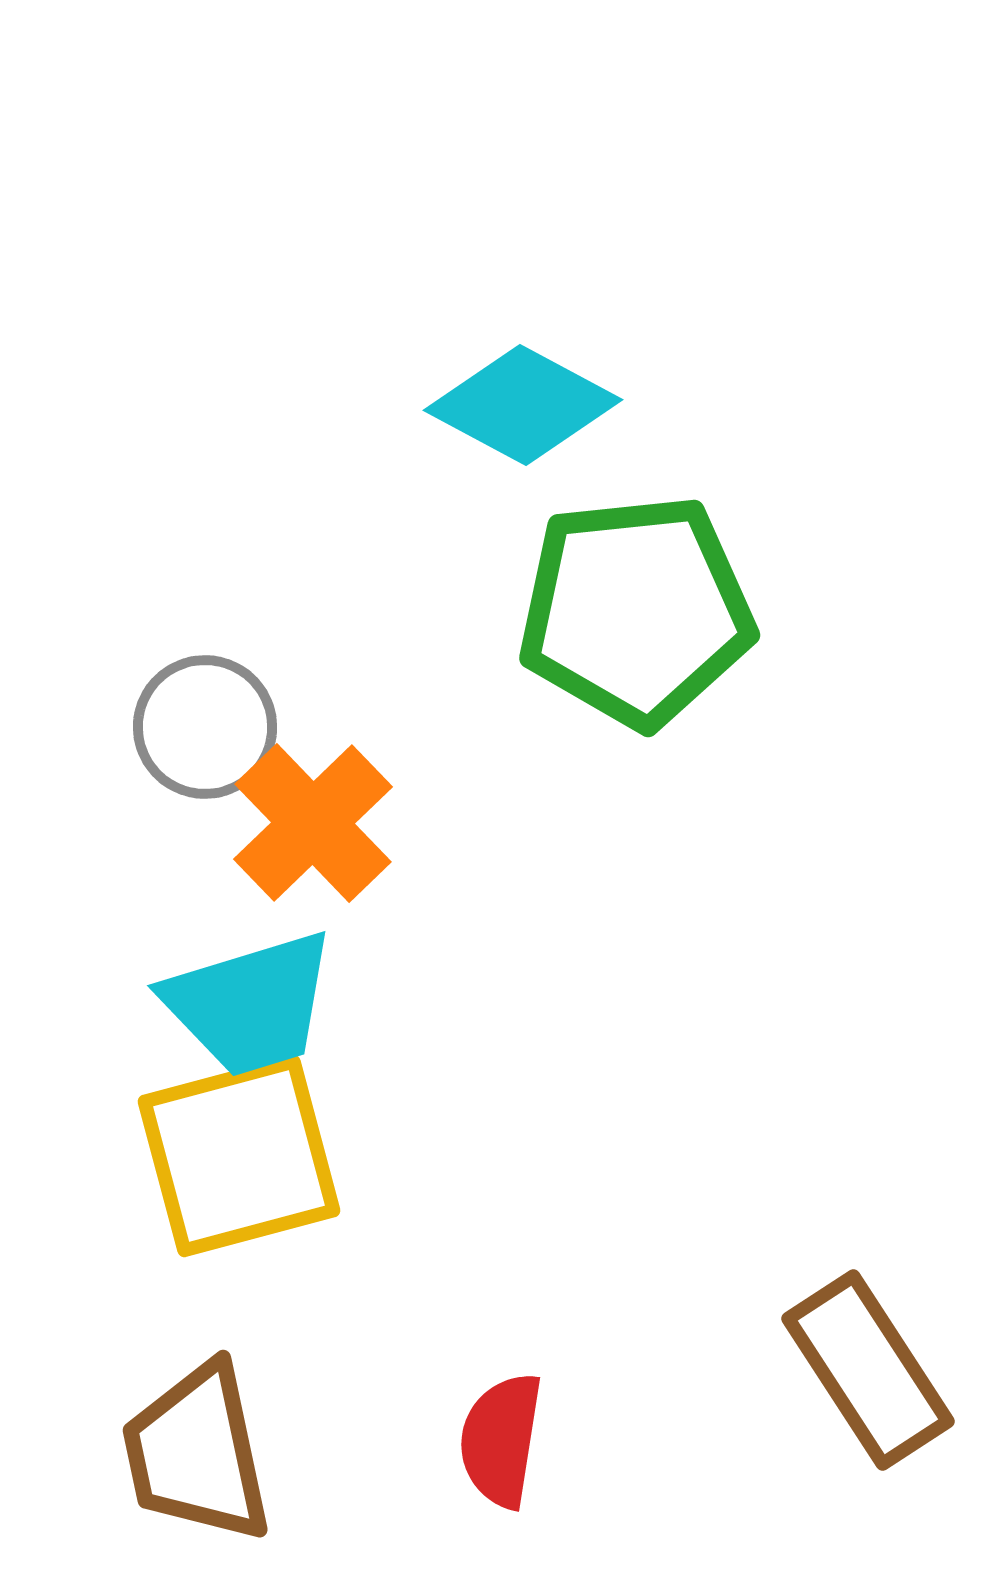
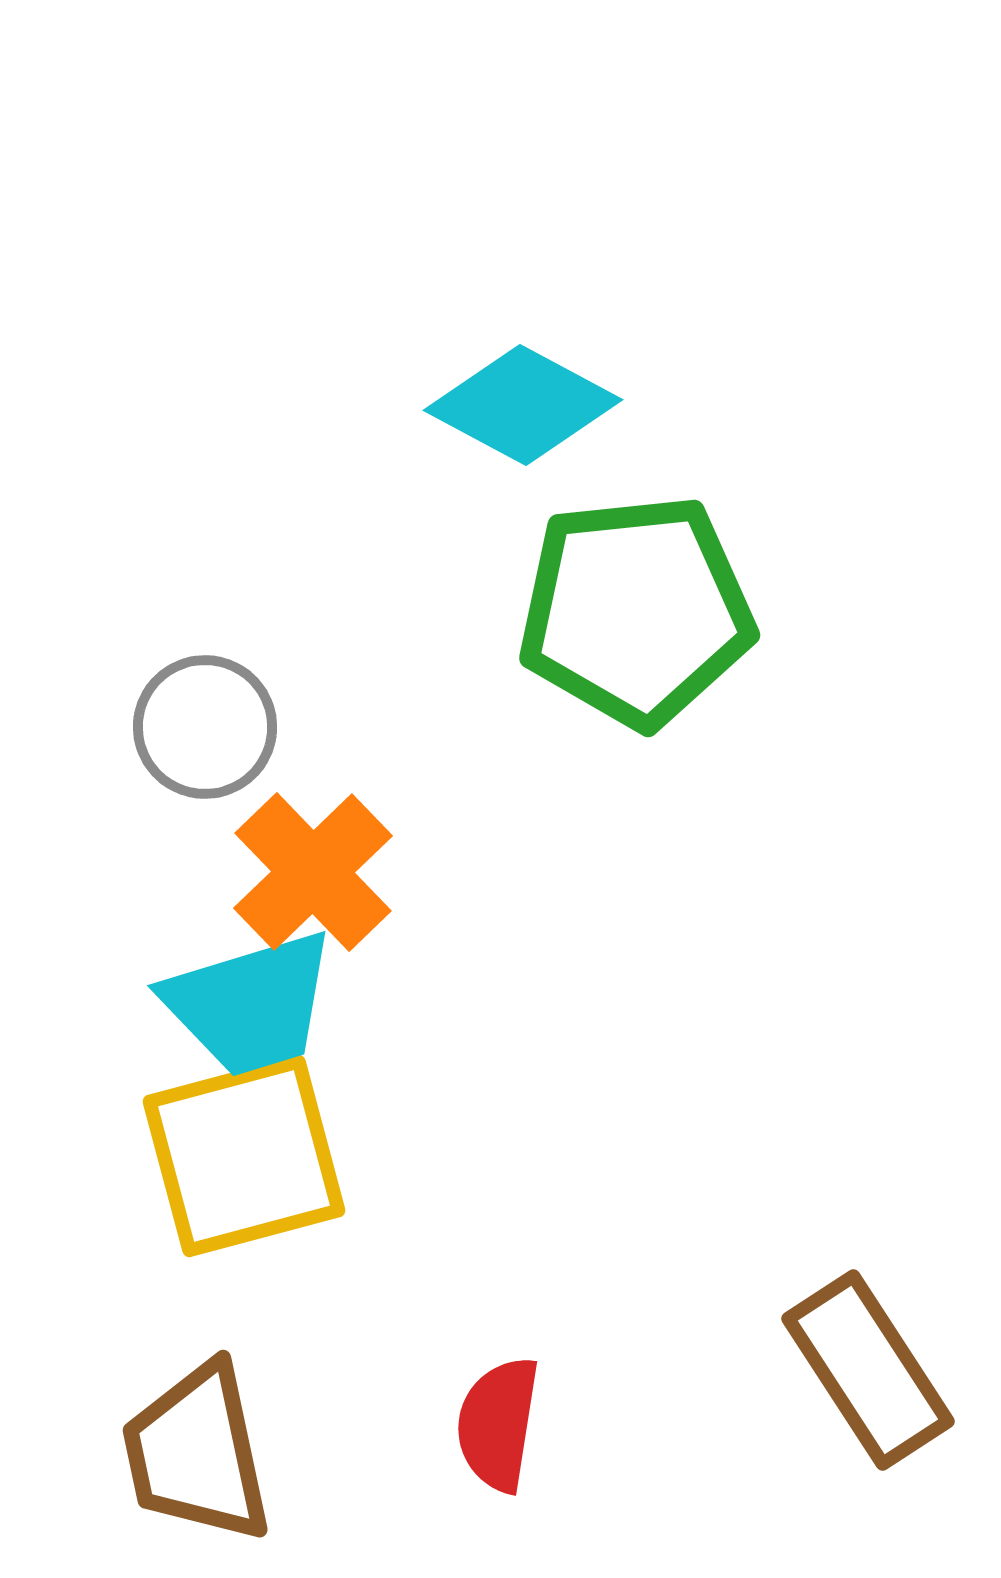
orange cross: moved 49 px down
yellow square: moved 5 px right
red semicircle: moved 3 px left, 16 px up
